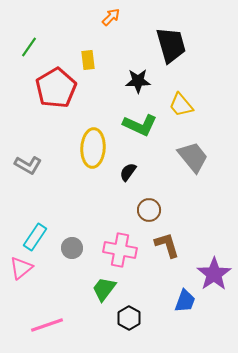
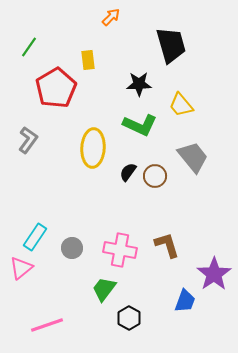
black star: moved 1 px right, 3 px down
gray L-shape: moved 25 px up; rotated 84 degrees counterclockwise
brown circle: moved 6 px right, 34 px up
